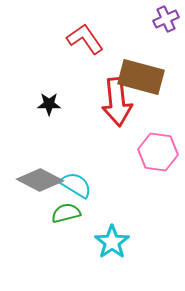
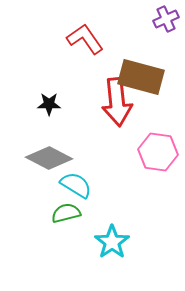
gray diamond: moved 9 px right, 22 px up
